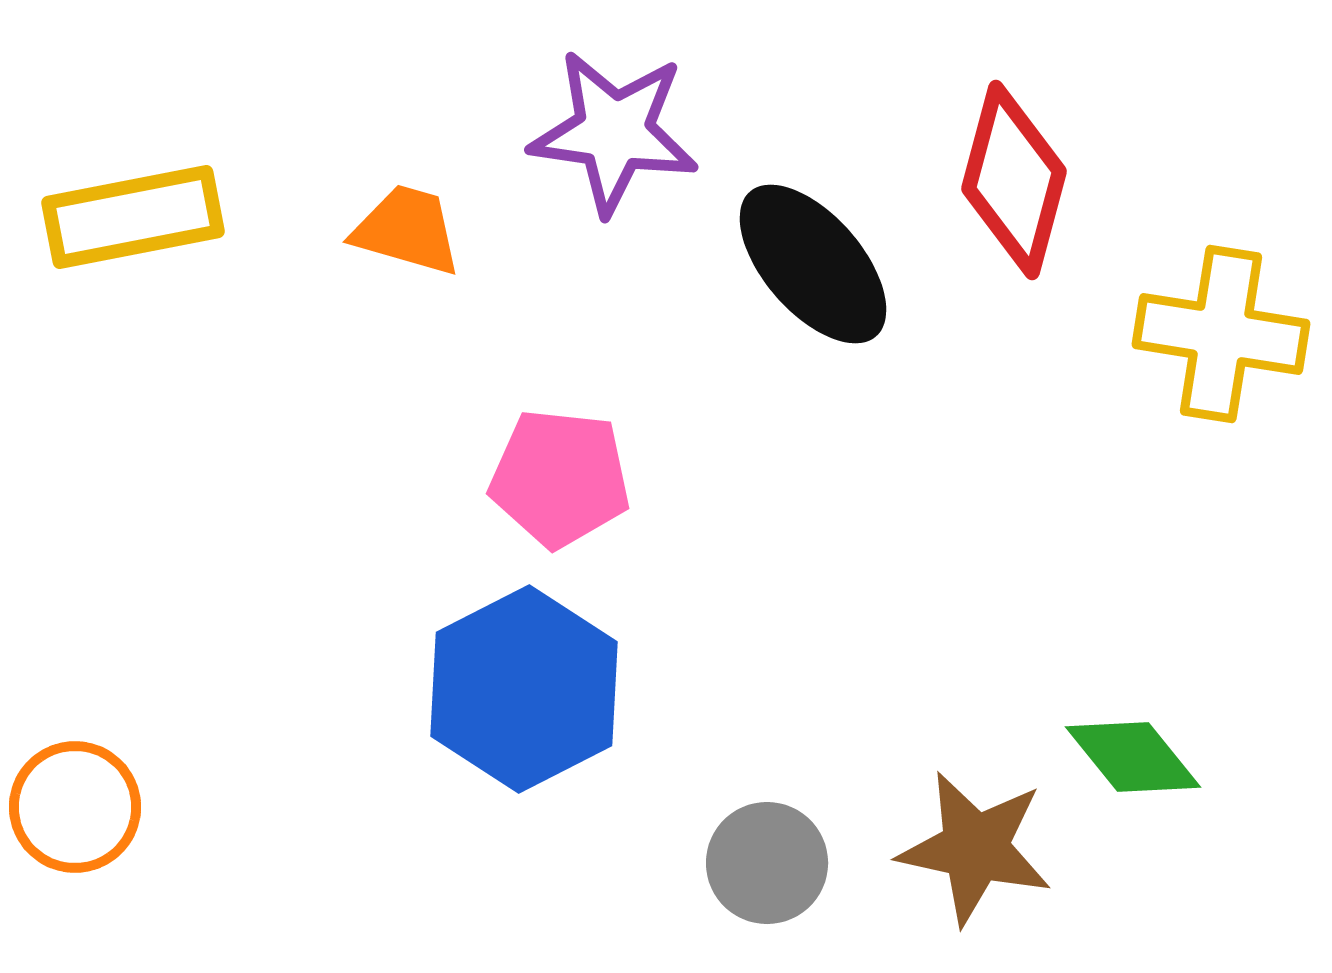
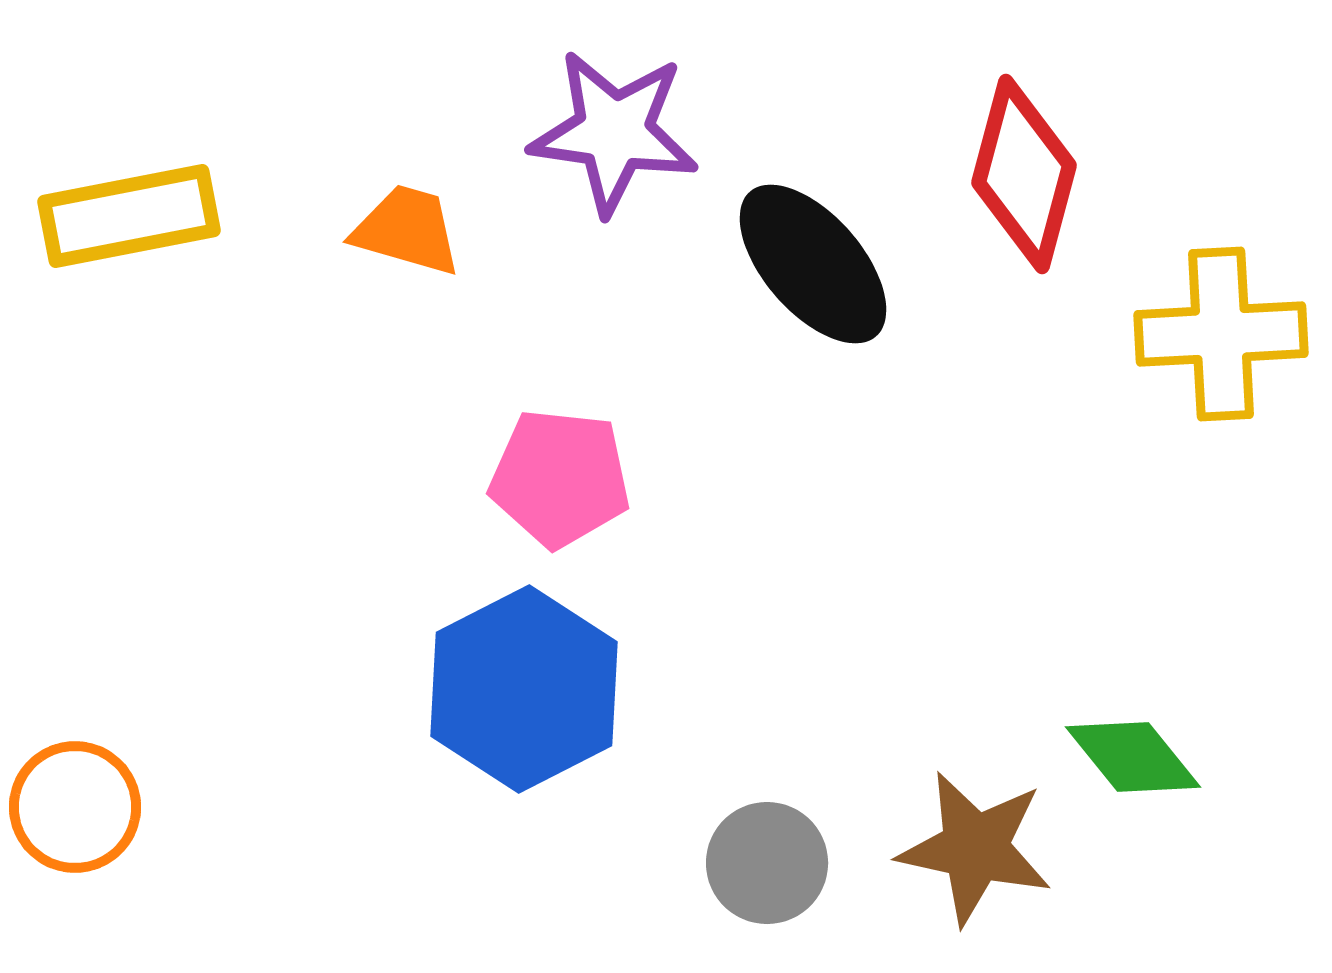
red diamond: moved 10 px right, 6 px up
yellow rectangle: moved 4 px left, 1 px up
yellow cross: rotated 12 degrees counterclockwise
